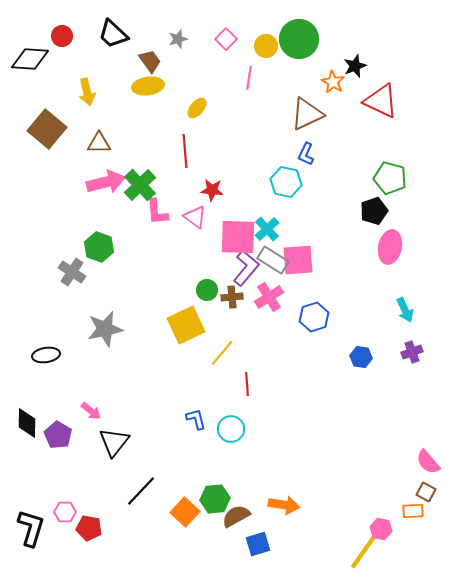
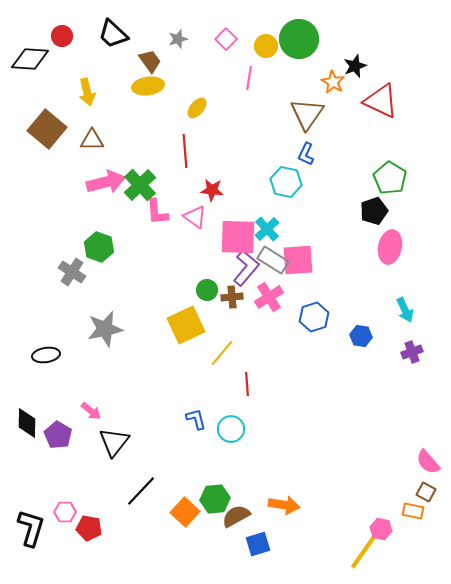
brown triangle at (307, 114): rotated 30 degrees counterclockwise
brown triangle at (99, 143): moved 7 px left, 3 px up
green pentagon at (390, 178): rotated 16 degrees clockwise
blue hexagon at (361, 357): moved 21 px up
orange rectangle at (413, 511): rotated 15 degrees clockwise
